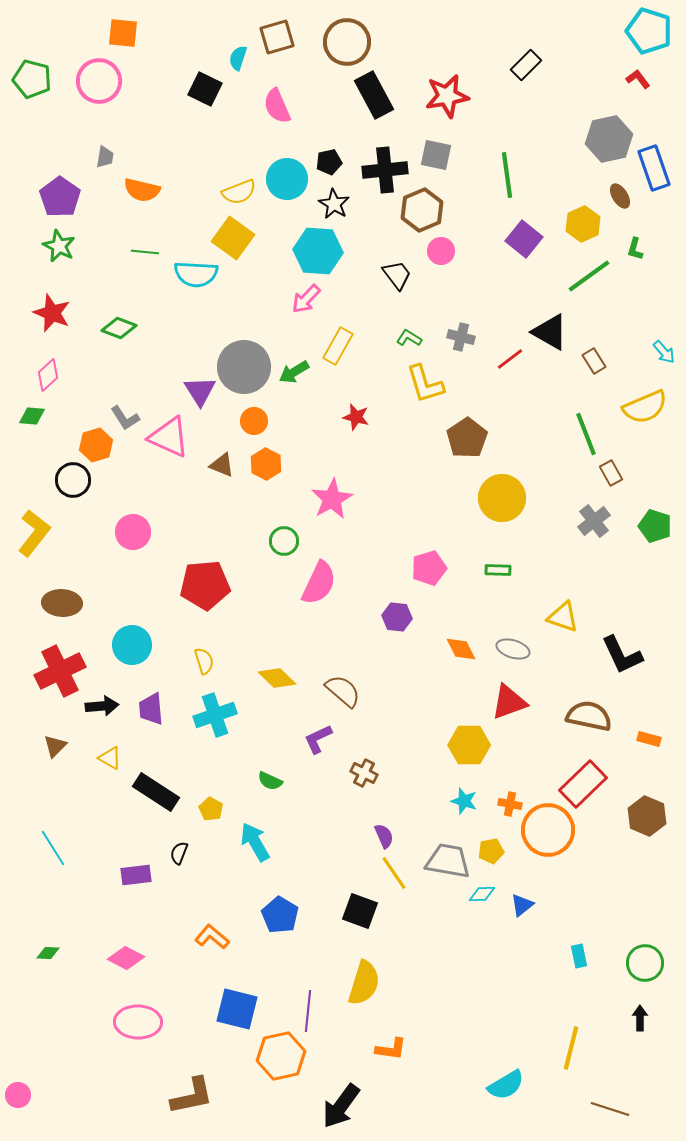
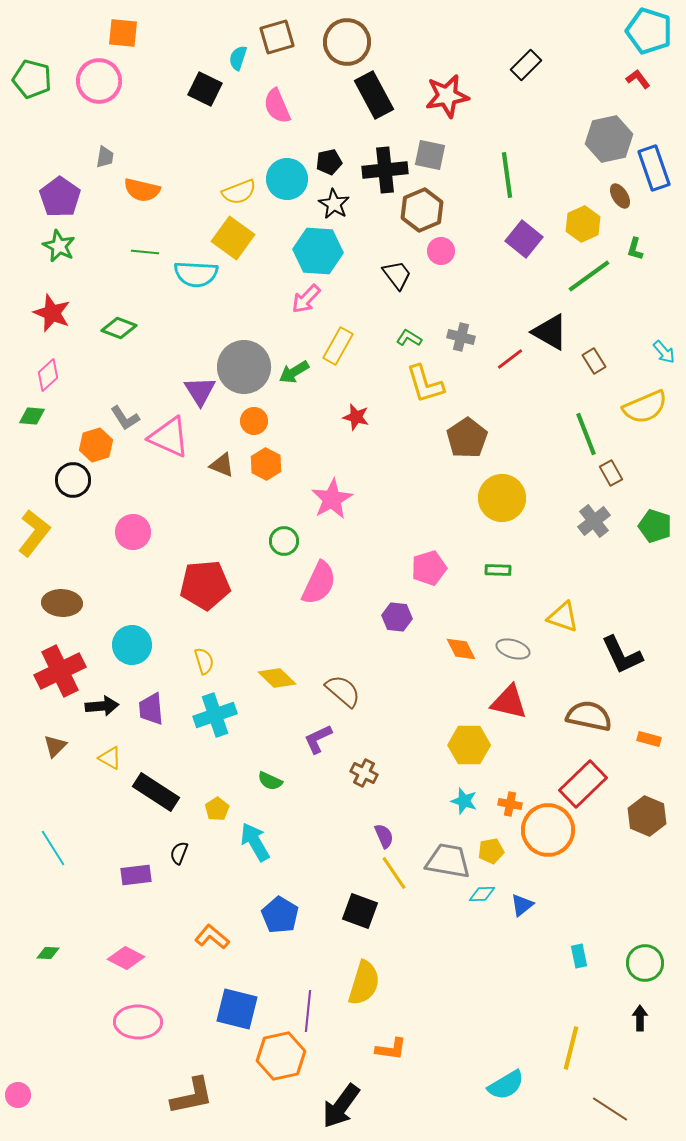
gray square at (436, 155): moved 6 px left
red triangle at (509, 702): rotated 33 degrees clockwise
yellow pentagon at (211, 809): moved 6 px right; rotated 10 degrees clockwise
brown line at (610, 1109): rotated 15 degrees clockwise
